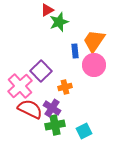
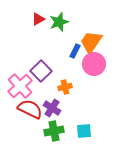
red triangle: moved 9 px left, 9 px down
orange trapezoid: moved 3 px left, 1 px down
blue rectangle: rotated 32 degrees clockwise
pink circle: moved 1 px up
green cross: moved 1 px left, 6 px down
cyan square: rotated 21 degrees clockwise
